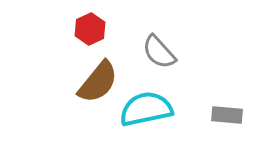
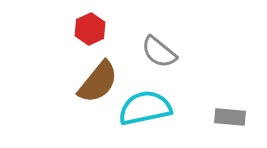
gray semicircle: rotated 9 degrees counterclockwise
cyan semicircle: moved 1 px left, 1 px up
gray rectangle: moved 3 px right, 2 px down
